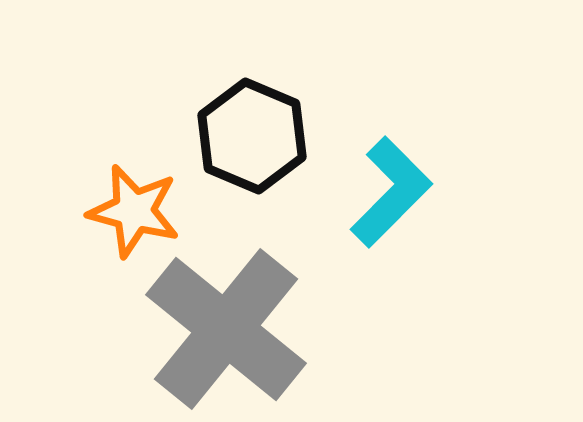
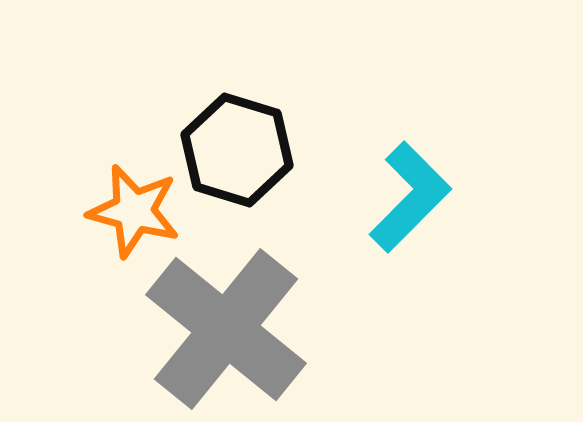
black hexagon: moved 15 px left, 14 px down; rotated 6 degrees counterclockwise
cyan L-shape: moved 19 px right, 5 px down
